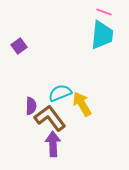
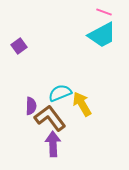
cyan trapezoid: rotated 56 degrees clockwise
